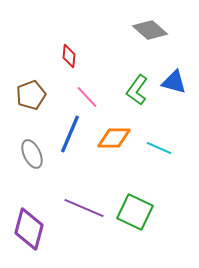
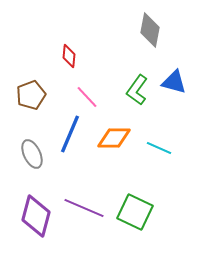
gray diamond: rotated 60 degrees clockwise
purple diamond: moved 7 px right, 13 px up
